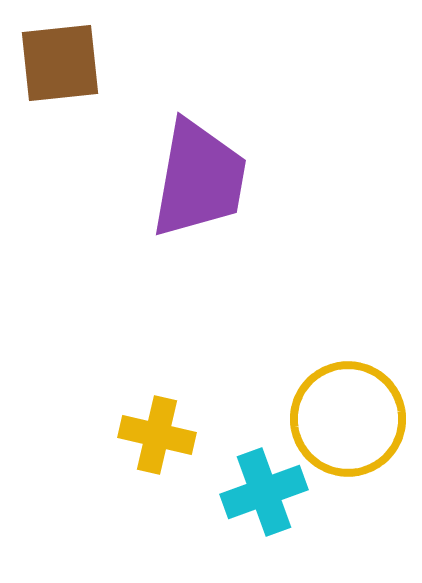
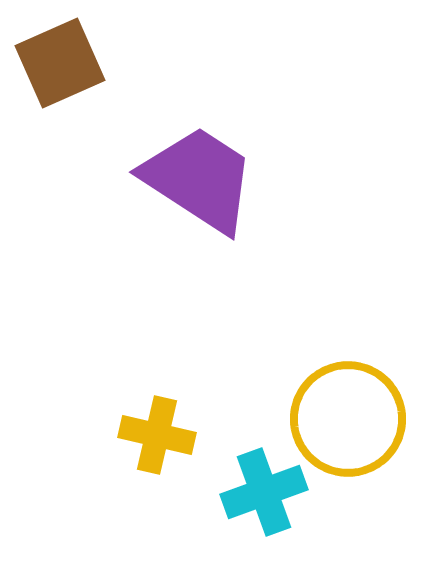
brown square: rotated 18 degrees counterclockwise
purple trapezoid: rotated 67 degrees counterclockwise
